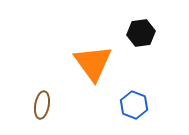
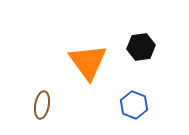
black hexagon: moved 14 px down
orange triangle: moved 5 px left, 1 px up
